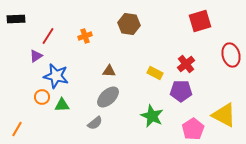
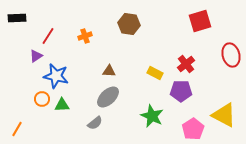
black rectangle: moved 1 px right, 1 px up
orange circle: moved 2 px down
